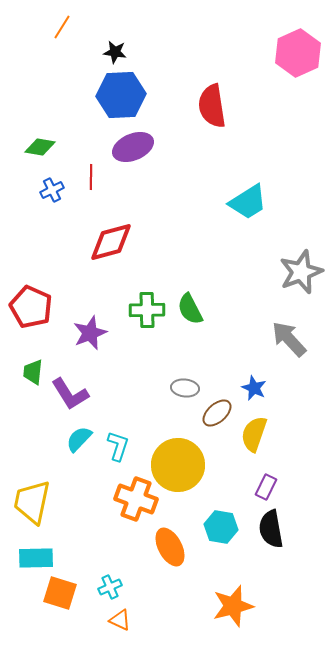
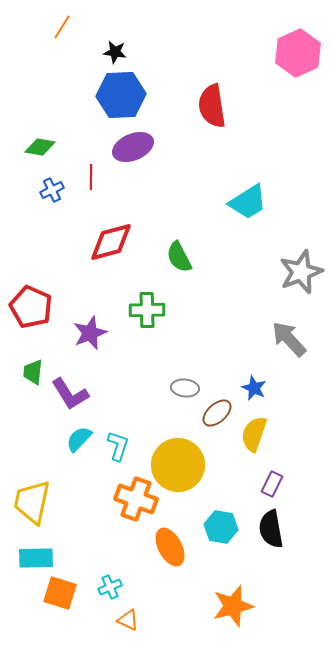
green semicircle: moved 11 px left, 52 px up
purple rectangle: moved 6 px right, 3 px up
orange triangle: moved 8 px right
